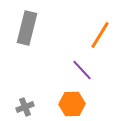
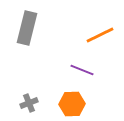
orange line: rotated 32 degrees clockwise
purple line: rotated 25 degrees counterclockwise
gray cross: moved 4 px right, 4 px up
